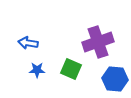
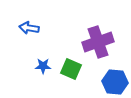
blue arrow: moved 1 px right, 15 px up
blue star: moved 6 px right, 4 px up
blue hexagon: moved 3 px down
